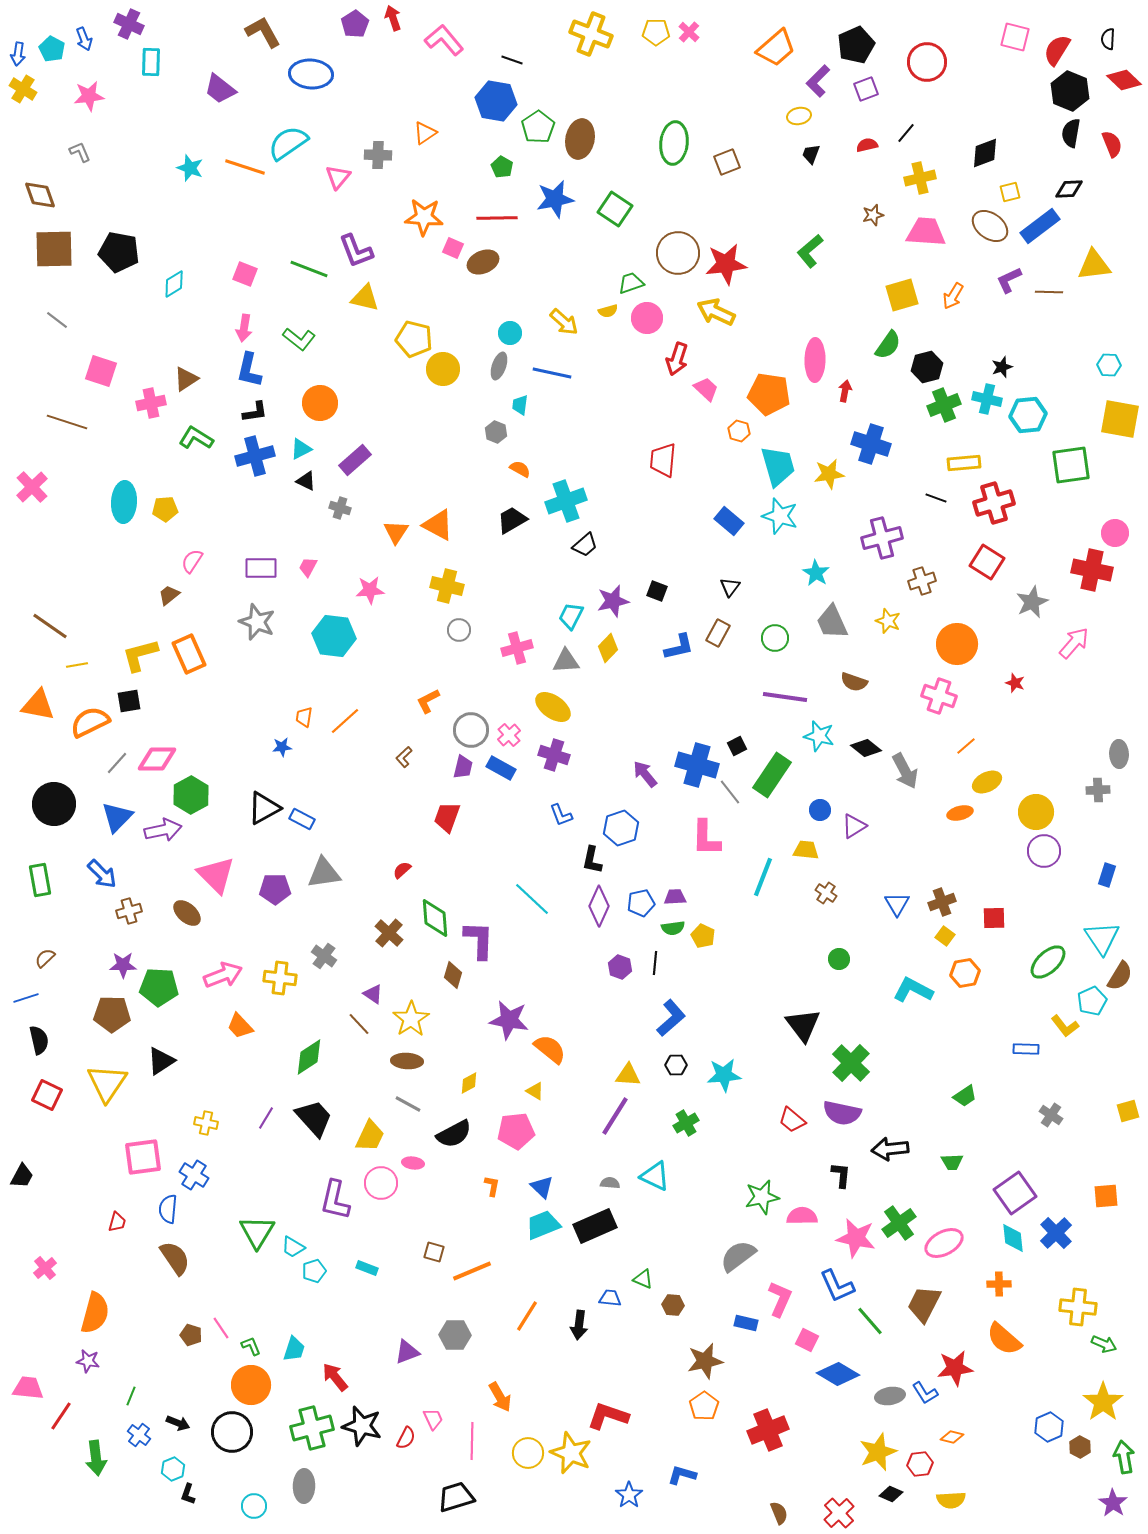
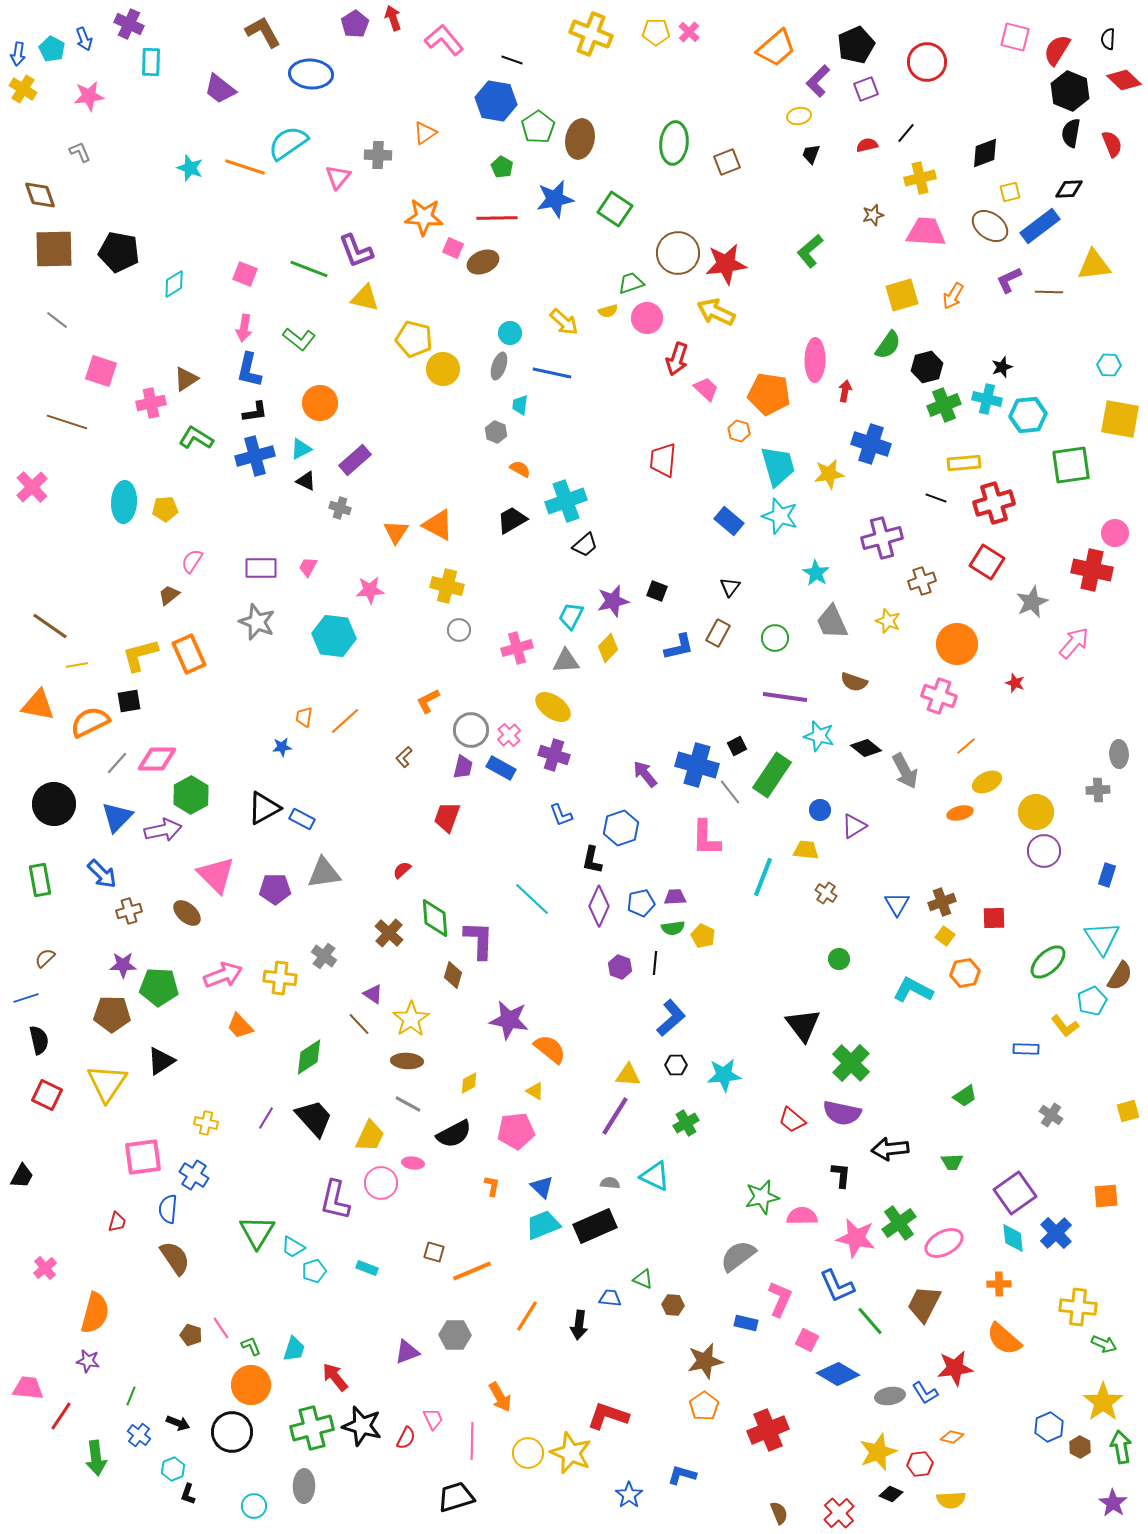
green arrow at (1124, 1457): moved 3 px left, 10 px up
